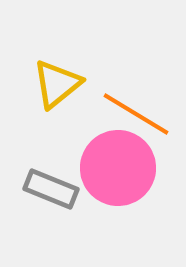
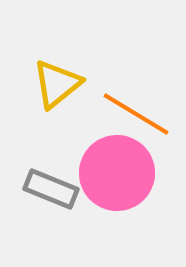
pink circle: moved 1 px left, 5 px down
